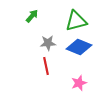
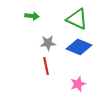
green arrow: rotated 56 degrees clockwise
green triangle: moved 1 px right, 2 px up; rotated 40 degrees clockwise
pink star: moved 1 px left, 1 px down
